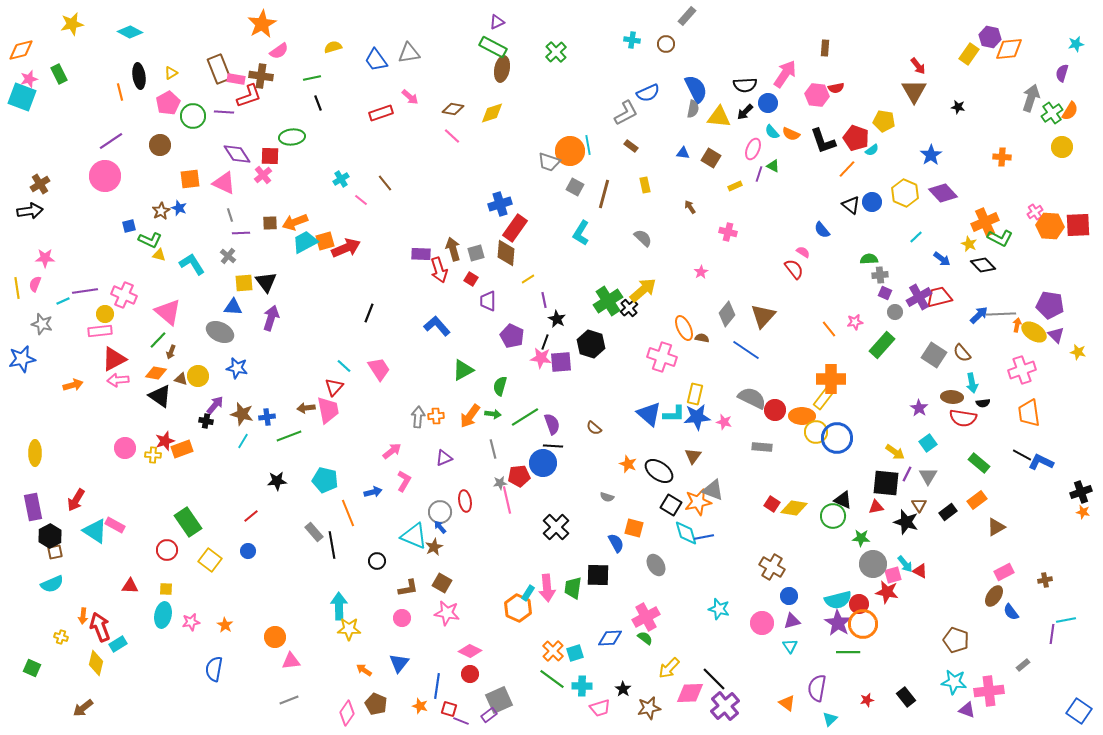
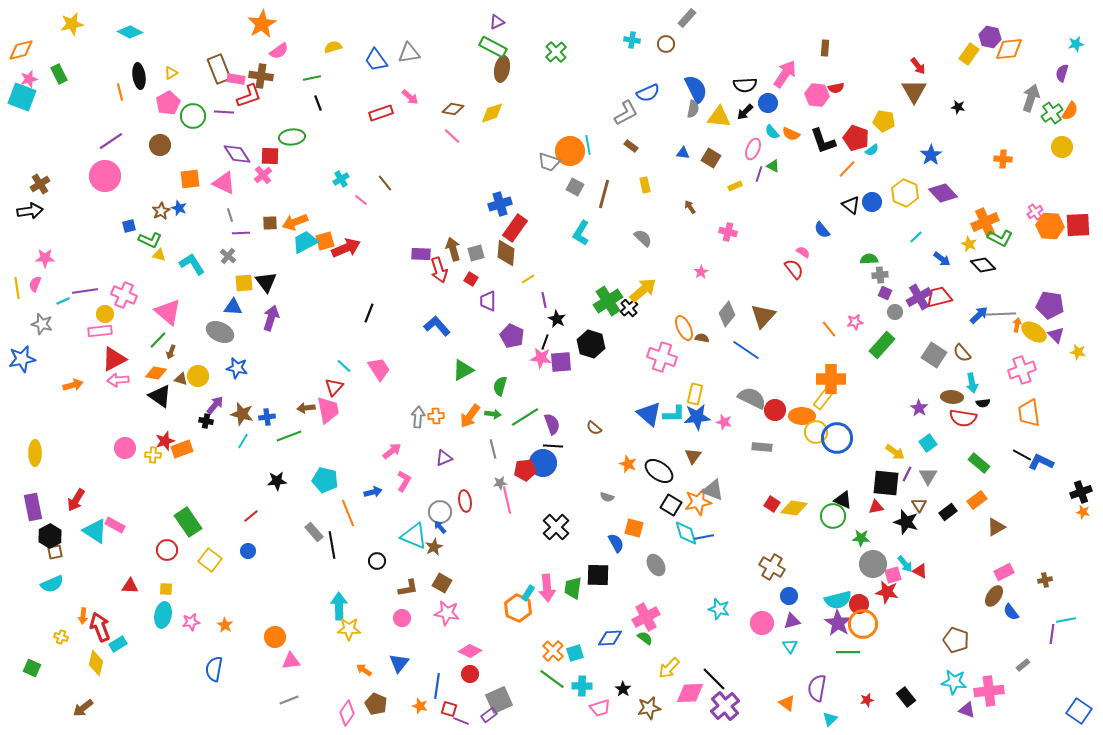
gray rectangle at (687, 16): moved 2 px down
orange cross at (1002, 157): moved 1 px right, 2 px down
red pentagon at (519, 476): moved 6 px right, 6 px up
